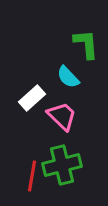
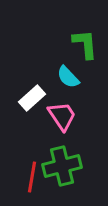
green L-shape: moved 1 px left
pink trapezoid: rotated 12 degrees clockwise
green cross: moved 1 px down
red line: moved 1 px down
